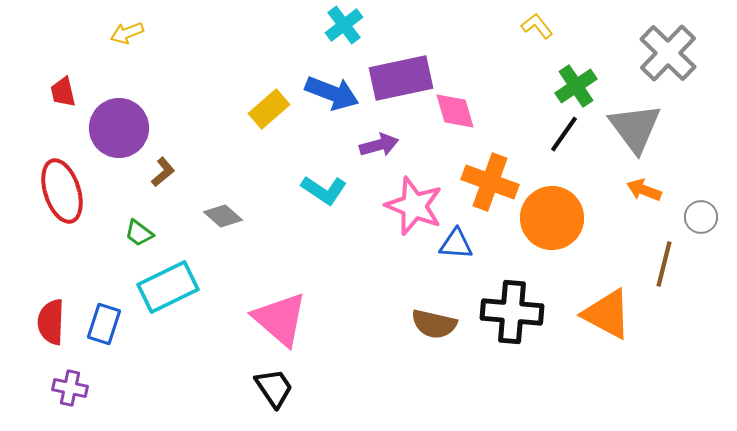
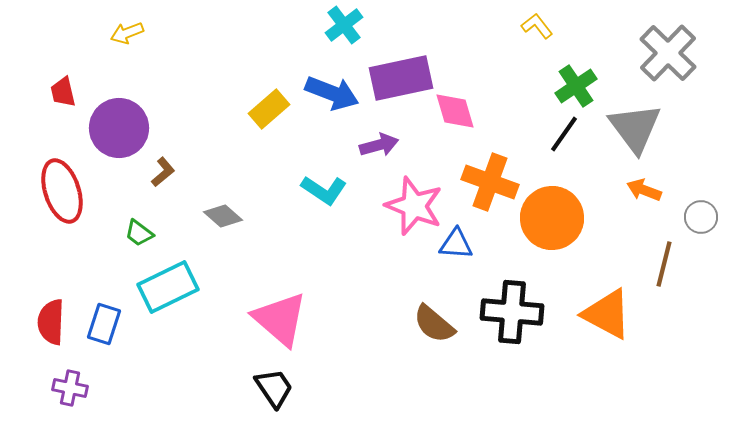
brown semicircle: rotated 27 degrees clockwise
